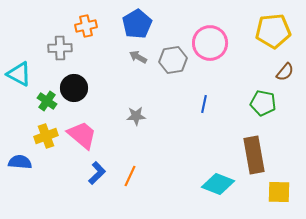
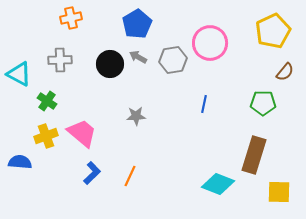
orange cross: moved 15 px left, 8 px up
yellow pentagon: rotated 20 degrees counterclockwise
gray cross: moved 12 px down
black circle: moved 36 px right, 24 px up
green pentagon: rotated 10 degrees counterclockwise
pink trapezoid: moved 2 px up
brown rectangle: rotated 27 degrees clockwise
blue L-shape: moved 5 px left
